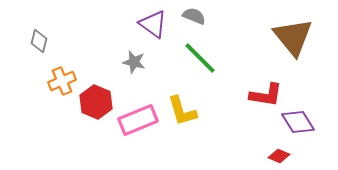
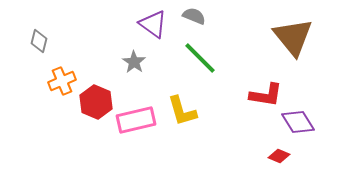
gray star: rotated 20 degrees clockwise
pink rectangle: moved 2 px left; rotated 9 degrees clockwise
